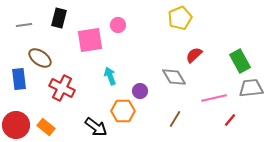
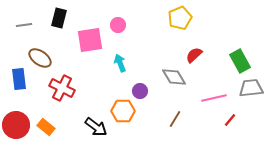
cyan arrow: moved 10 px right, 13 px up
